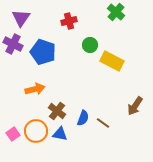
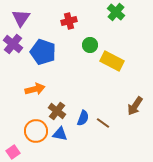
purple cross: rotated 12 degrees clockwise
pink square: moved 18 px down
